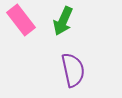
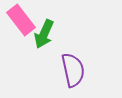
green arrow: moved 19 px left, 13 px down
